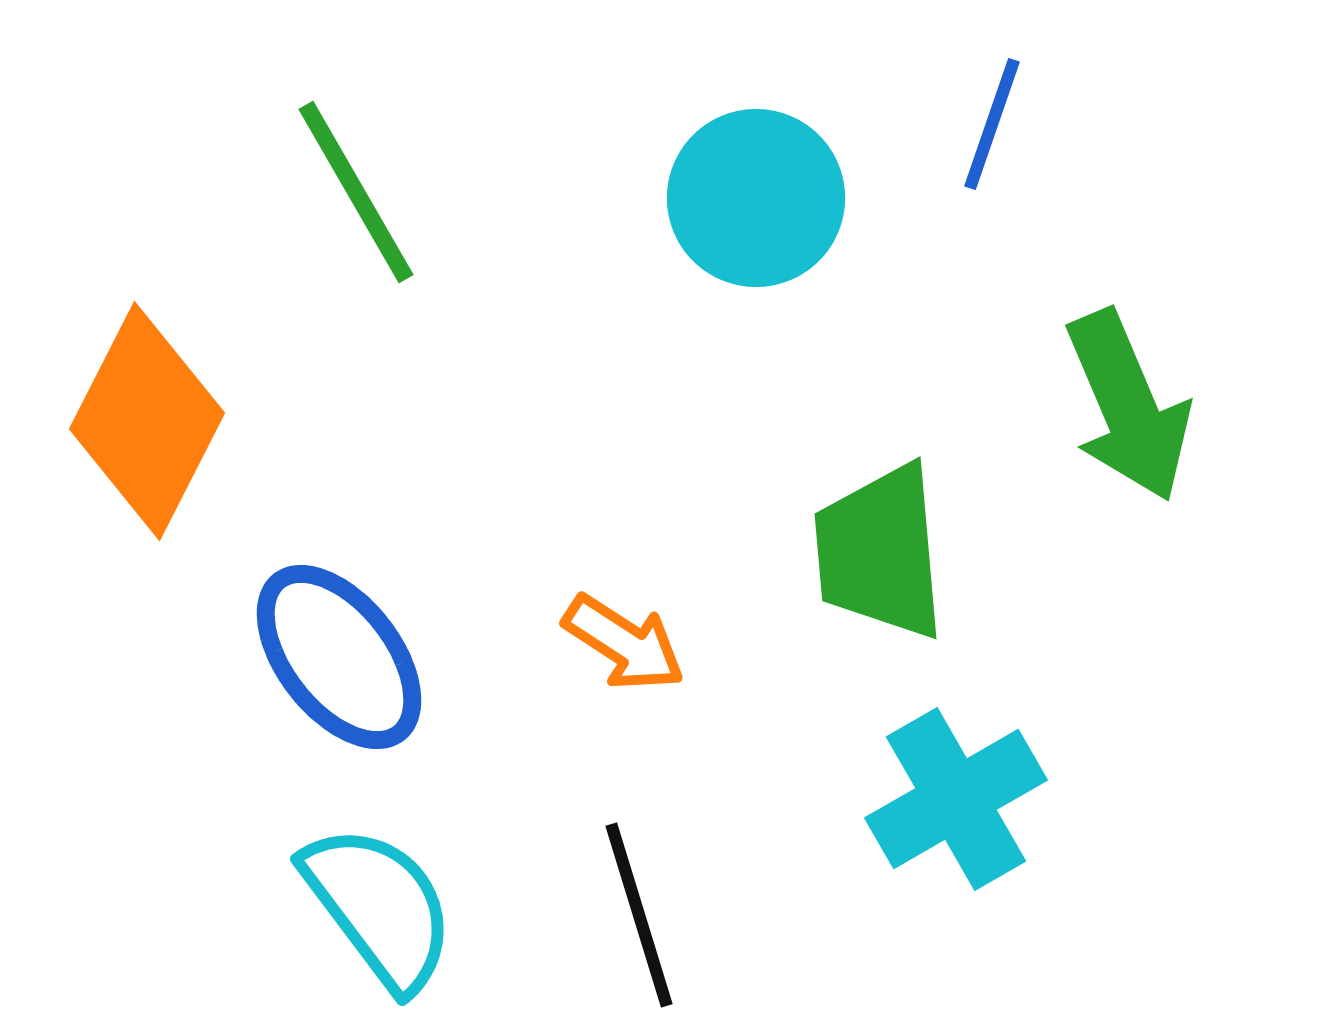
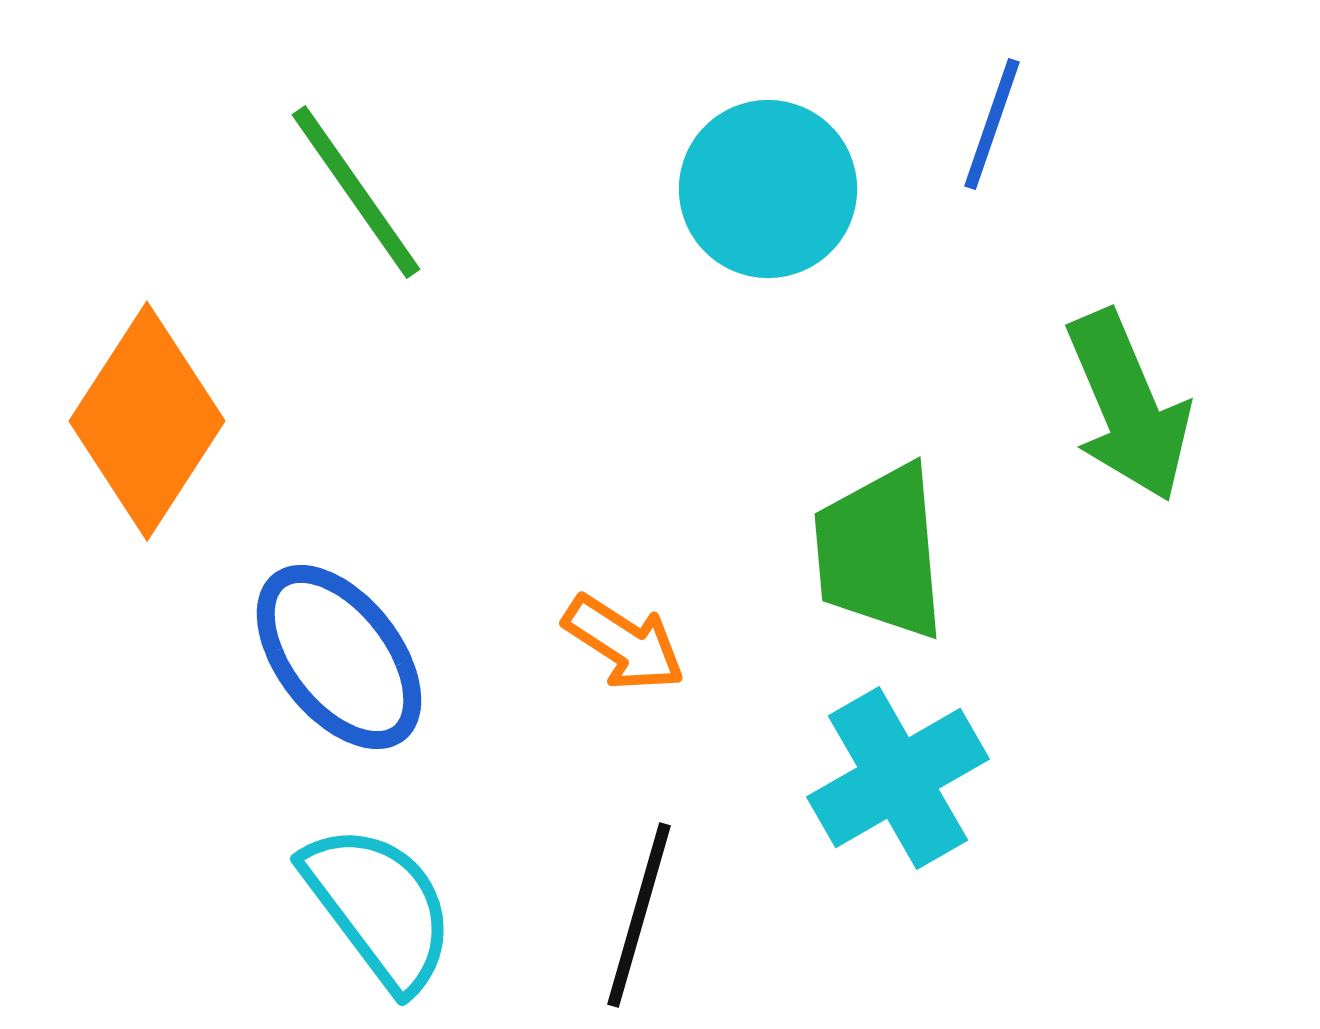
green line: rotated 5 degrees counterclockwise
cyan circle: moved 12 px right, 9 px up
orange diamond: rotated 6 degrees clockwise
cyan cross: moved 58 px left, 21 px up
black line: rotated 33 degrees clockwise
